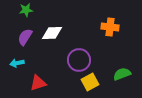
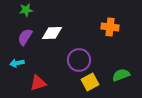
green semicircle: moved 1 px left, 1 px down
